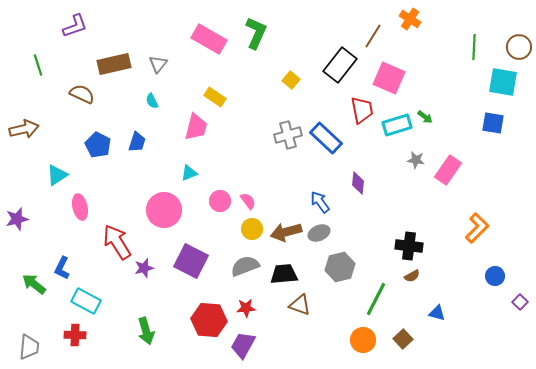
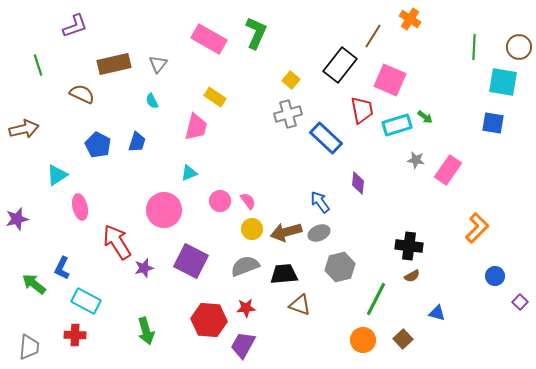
pink square at (389, 78): moved 1 px right, 2 px down
gray cross at (288, 135): moved 21 px up
